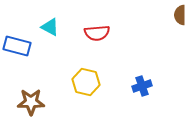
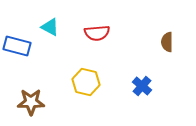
brown semicircle: moved 13 px left, 27 px down
blue cross: rotated 30 degrees counterclockwise
